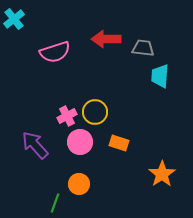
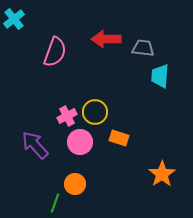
pink semicircle: rotated 52 degrees counterclockwise
orange rectangle: moved 5 px up
orange circle: moved 4 px left
